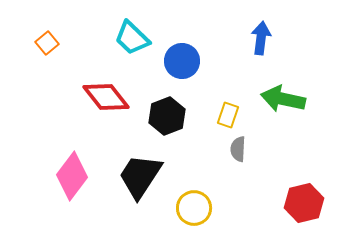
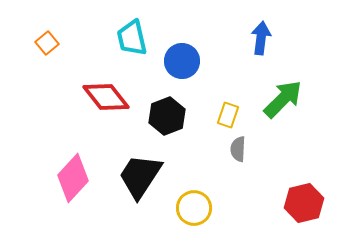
cyan trapezoid: rotated 33 degrees clockwise
green arrow: rotated 123 degrees clockwise
pink diamond: moved 1 px right, 2 px down; rotated 6 degrees clockwise
